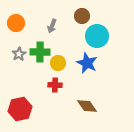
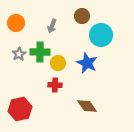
cyan circle: moved 4 px right, 1 px up
